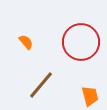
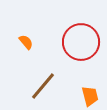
brown line: moved 2 px right, 1 px down
